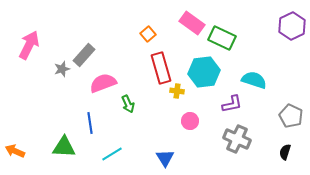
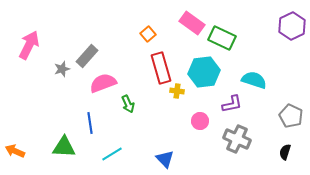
gray rectangle: moved 3 px right, 1 px down
pink circle: moved 10 px right
blue triangle: moved 1 px down; rotated 12 degrees counterclockwise
